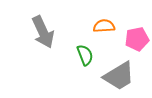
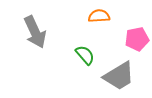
orange semicircle: moved 5 px left, 10 px up
gray arrow: moved 8 px left
green semicircle: rotated 20 degrees counterclockwise
